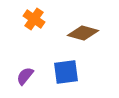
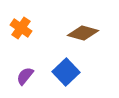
orange cross: moved 13 px left, 9 px down
blue square: rotated 36 degrees counterclockwise
